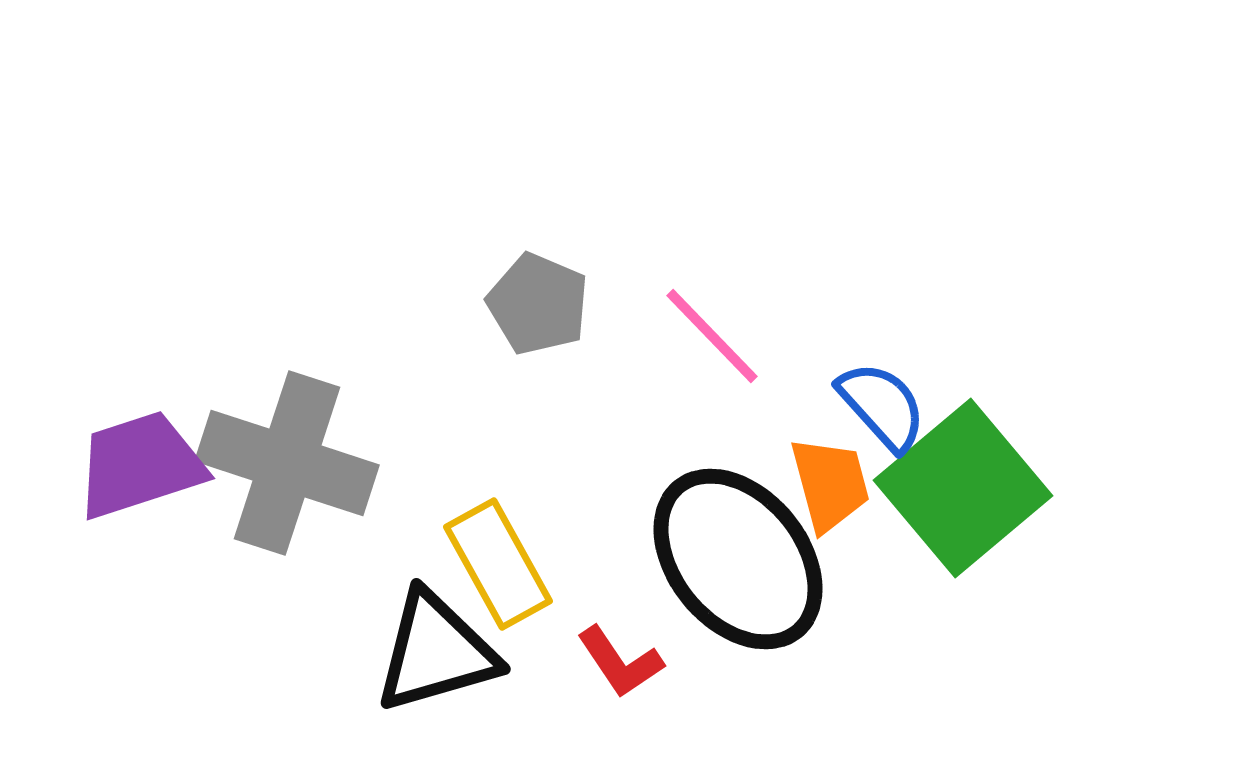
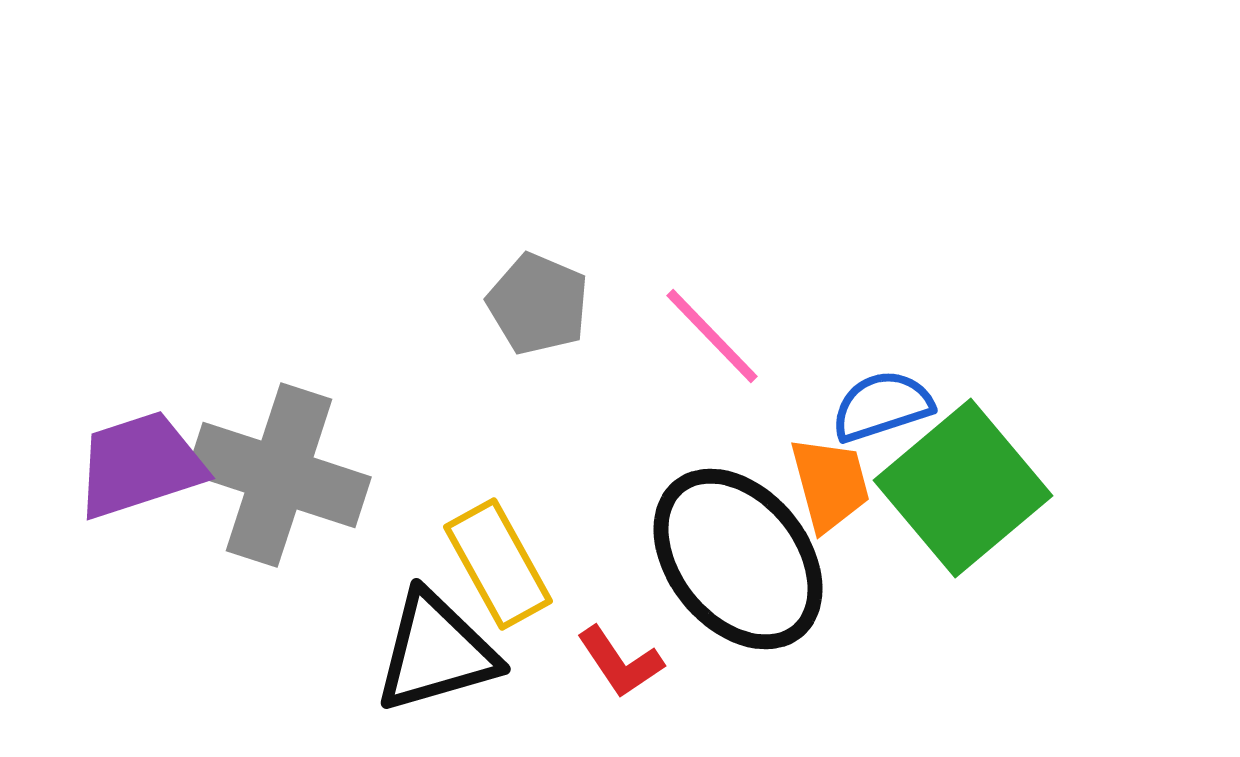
blue semicircle: rotated 66 degrees counterclockwise
gray cross: moved 8 px left, 12 px down
